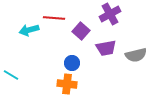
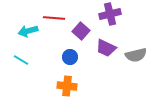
purple cross: rotated 15 degrees clockwise
cyan arrow: moved 1 px left, 1 px down
purple trapezoid: rotated 35 degrees clockwise
blue circle: moved 2 px left, 6 px up
cyan line: moved 10 px right, 15 px up
orange cross: moved 2 px down
